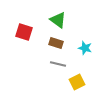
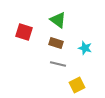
yellow square: moved 3 px down
